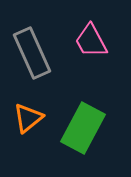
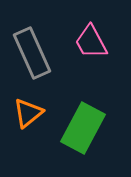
pink trapezoid: moved 1 px down
orange triangle: moved 5 px up
